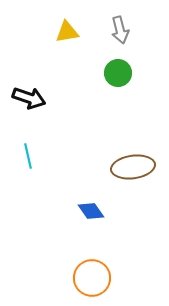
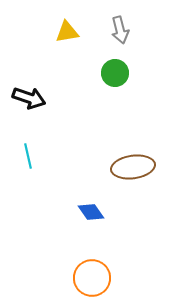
green circle: moved 3 px left
blue diamond: moved 1 px down
